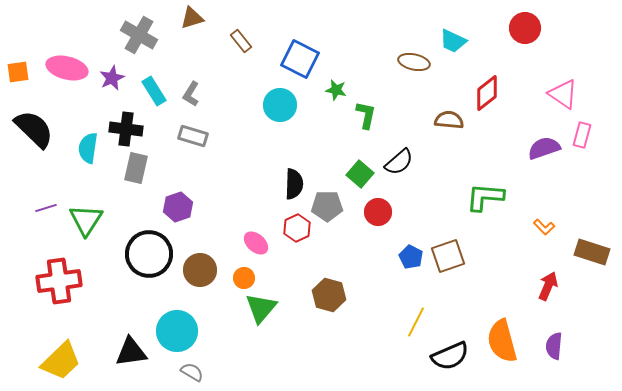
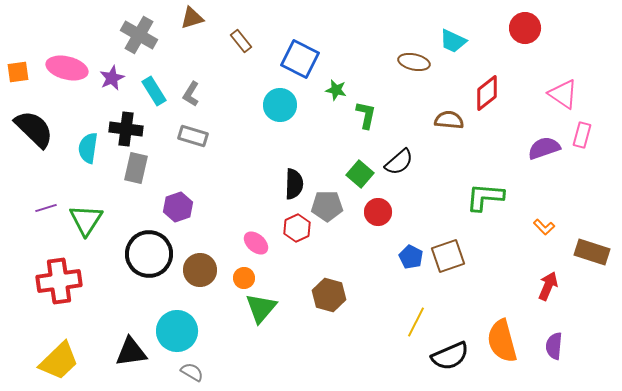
yellow trapezoid at (61, 361): moved 2 px left
